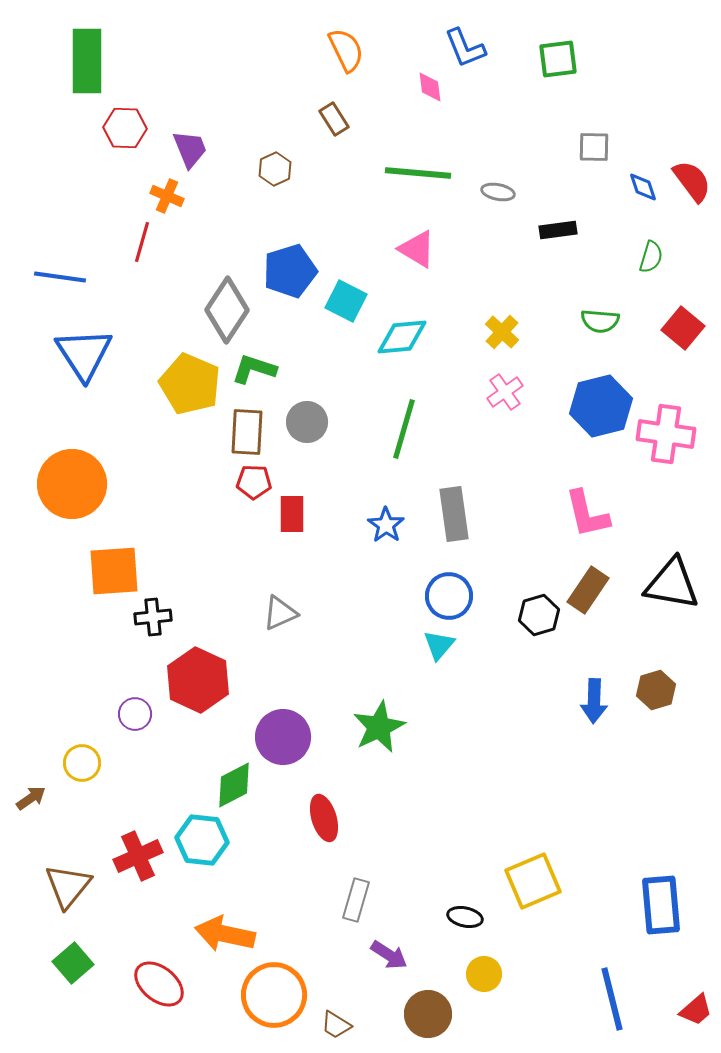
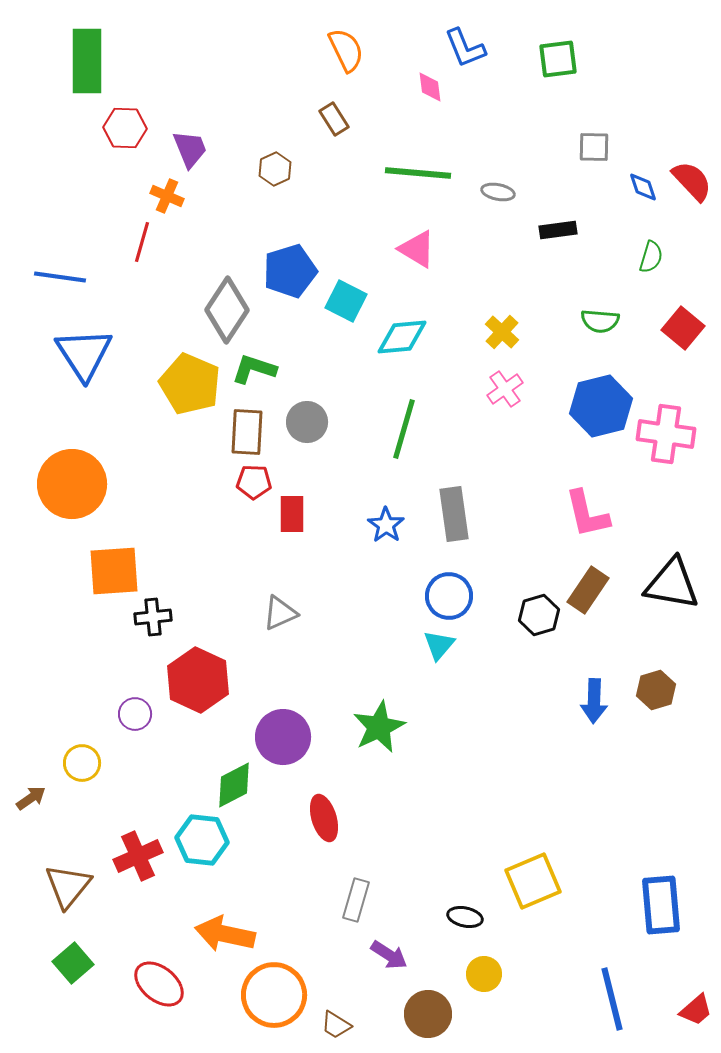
red semicircle at (692, 181): rotated 6 degrees counterclockwise
pink cross at (505, 392): moved 3 px up
